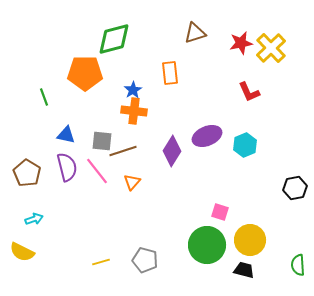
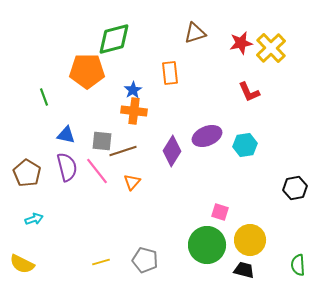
orange pentagon: moved 2 px right, 2 px up
cyan hexagon: rotated 15 degrees clockwise
yellow semicircle: moved 12 px down
